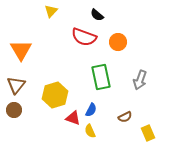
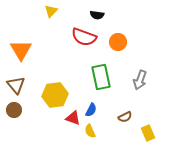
black semicircle: rotated 32 degrees counterclockwise
brown triangle: rotated 18 degrees counterclockwise
yellow hexagon: rotated 10 degrees clockwise
